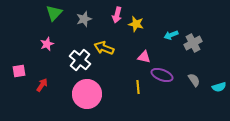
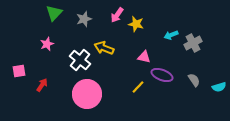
pink arrow: rotated 21 degrees clockwise
yellow line: rotated 48 degrees clockwise
